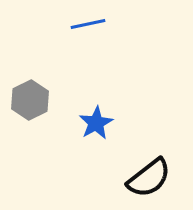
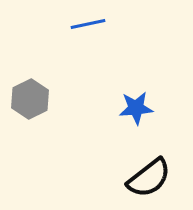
gray hexagon: moved 1 px up
blue star: moved 40 px right, 15 px up; rotated 24 degrees clockwise
